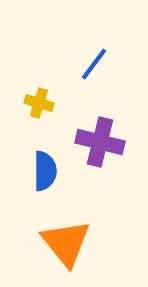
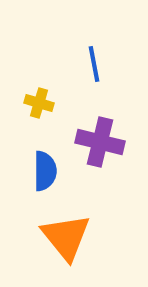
blue line: rotated 48 degrees counterclockwise
orange triangle: moved 6 px up
